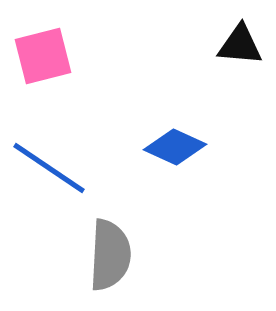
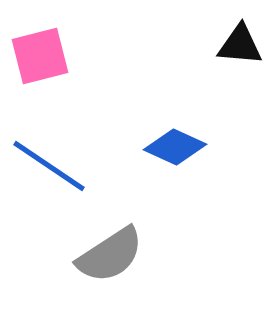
pink square: moved 3 px left
blue line: moved 2 px up
gray semicircle: rotated 54 degrees clockwise
